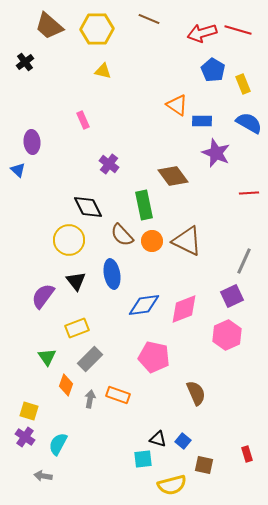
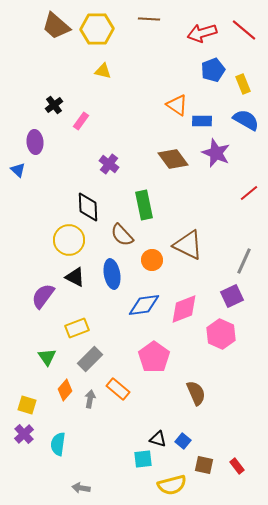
brown line at (149, 19): rotated 20 degrees counterclockwise
brown trapezoid at (49, 26): moved 7 px right
red line at (238, 30): moved 6 px right; rotated 24 degrees clockwise
black cross at (25, 62): moved 29 px right, 43 px down
blue pentagon at (213, 70): rotated 20 degrees clockwise
pink rectangle at (83, 120): moved 2 px left, 1 px down; rotated 60 degrees clockwise
blue semicircle at (249, 123): moved 3 px left, 3 px up
purple ellipse at (32, 142): moved 3 px right
brown diamond at (173, 176): moved 17 px up
red line at (249, 193): rotated 36 degrees counterclockwise
black diamond at (88, 207): rotated 24 degrees clockwise
orange circle at (152, 241): moved 19 px down
brown triangle at (187, 241): moved 1 px right, 4 px down
black triangle at (76, 281): moved 1 px left, 4 px up; rotated 25 degrees counterclockwise
pink hexagon at (227, 335): moved 6 px left, 1 px up; rotated 12 degrees counterclockwise
pink pentagon at (154, 357): rotated 24 degrees clockwise
orange diamond at (66, 385): moved 1 px left, 5 px down; rotated 20 degrees clockwise
orange rectangle at (118, 395): moved 6 px up; rotated 20 degrees clockwise
yellow square at (29, 411): moved 2 px left, 6 px up
purple cross at (25, 437): moved 1 px left, 3 px up; rotated 12 degrees clockwise
cyan semicircle at (58, 444): rotated 20 degrees counterclockwise
red rectangle at (247, 454): moved 10 px left, 12 px down; rotated 21 degrees counterclockwise
gray arrow at (43, 476): moved 38 px right, 12 px down
